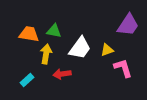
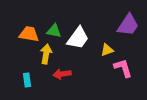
white trapezoid: moved 2 px left, 10 px up
cyan rectangle: rotated 56 degrees counterclockwise
